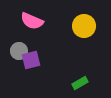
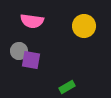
pink semicircle: rotated 15 degrees counterclockwise
purple square: rotated 24 degrees clockwise
green rectangle: moved 13 px left, 4 px down
